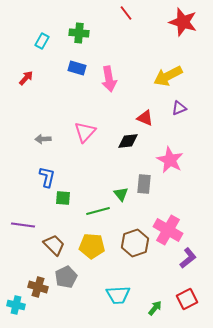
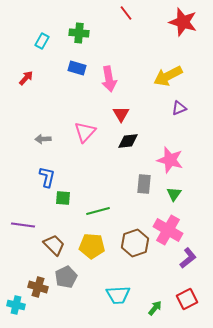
red triangle: moved 24 px left, 4 px up; rotated 36 degrees clockwise
pink star: rotated 12 degrees counterclockwise
green triangle: moved 53 px right; rotated 14 degrees clockwise
